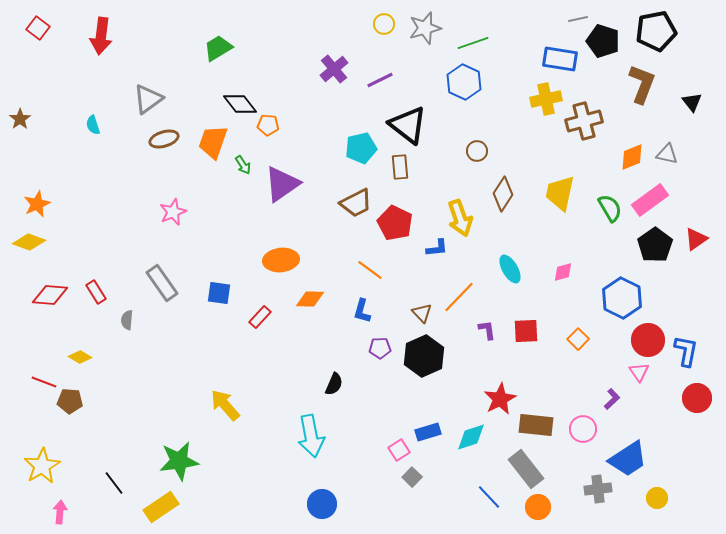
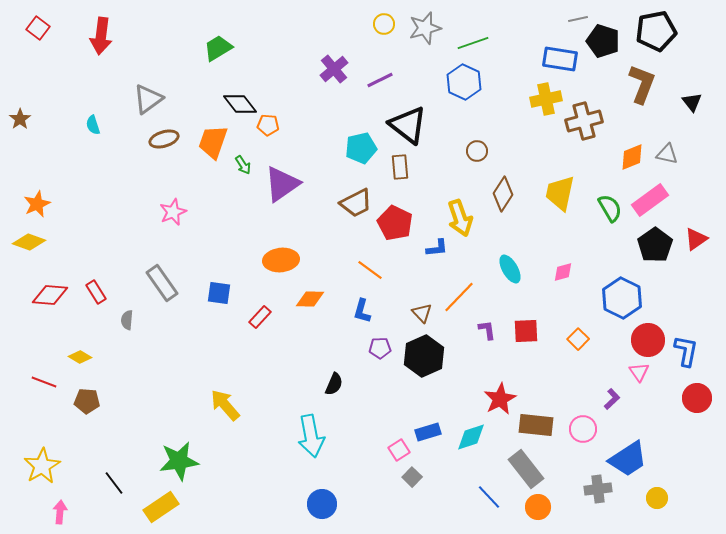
brown pentagon at (70, 401): moved 17 px right
